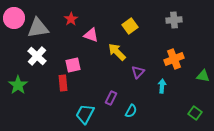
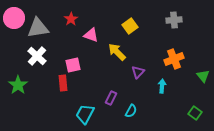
green triangle: rotated 40 degrees clockwise
